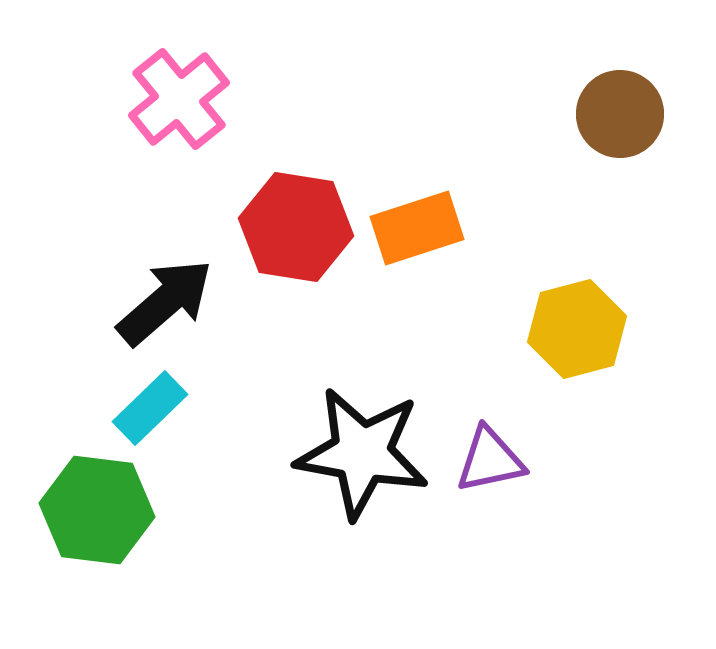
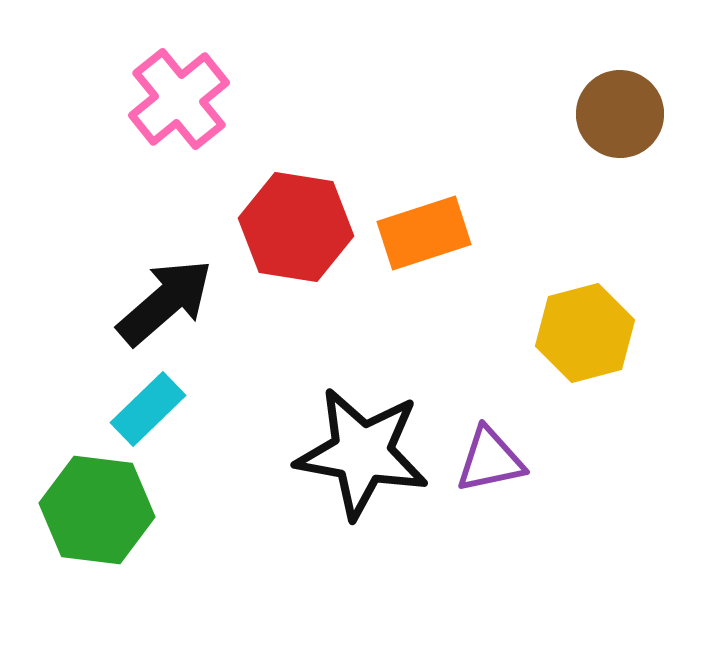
orange rectangle: moved 7 px right, 5 px down
yellow hexagon: moved 8 px right, 4 px down
cyan rectangle: moved 2 px left, 1 px down
